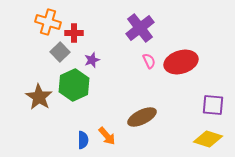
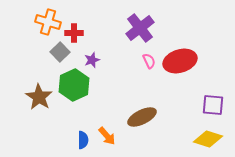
red ellipse: moved 1 px left, 1 px up
